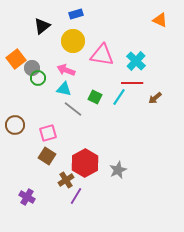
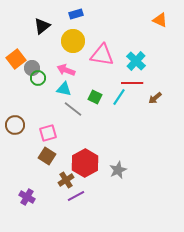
purple line: rotated 30 degrees clockwise
